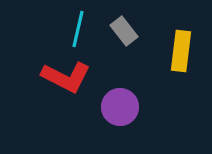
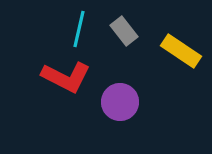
cyan line: moved 1 px right
yellow rectangle: rotated 63 degrees counterclockwise
purple circle: moved 5 px up
